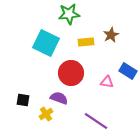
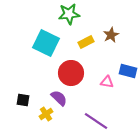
yellow rectangle: rotated 21 degrees counterclockwise
blue rectangle: rotated 18 degrees counterclockwise
purple semicircle: rotated 24 degrees clockwise
